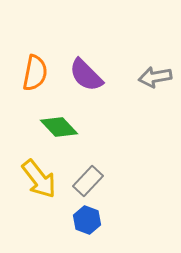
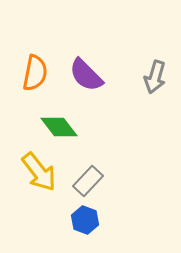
gray arrow: rotated 64 degrees counterclockwise
green diamond: rotated 6 degrees clockwise
yellow arrow: moved 7 px up
blue hexagon: moved 2 px left
